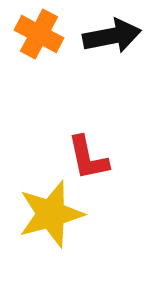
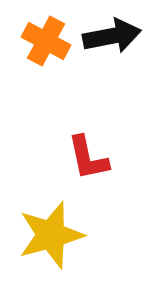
orange cross: moved 7 px right, 7 px down
yellow star: moved 21 px down
